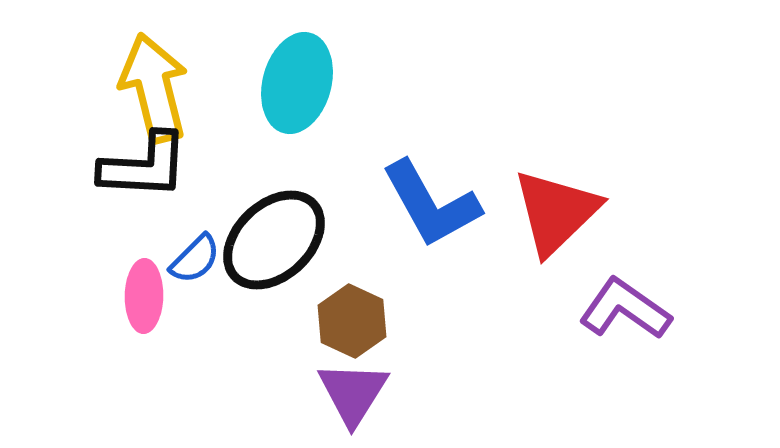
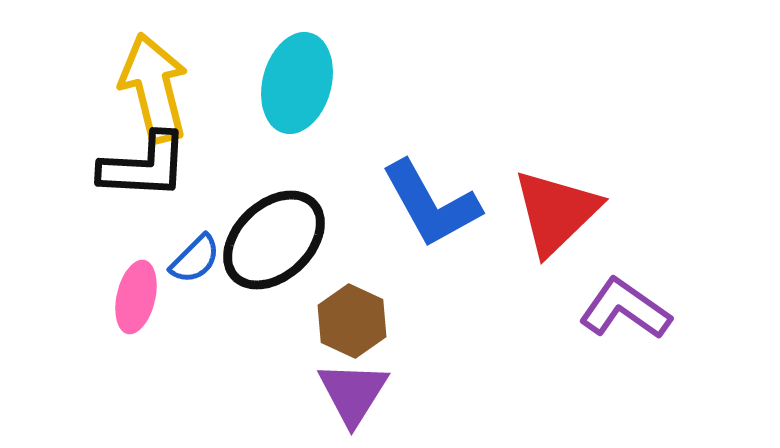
pink ellipse: moved 8 px left, 1 px down; rotated 12 degrees clockwise
